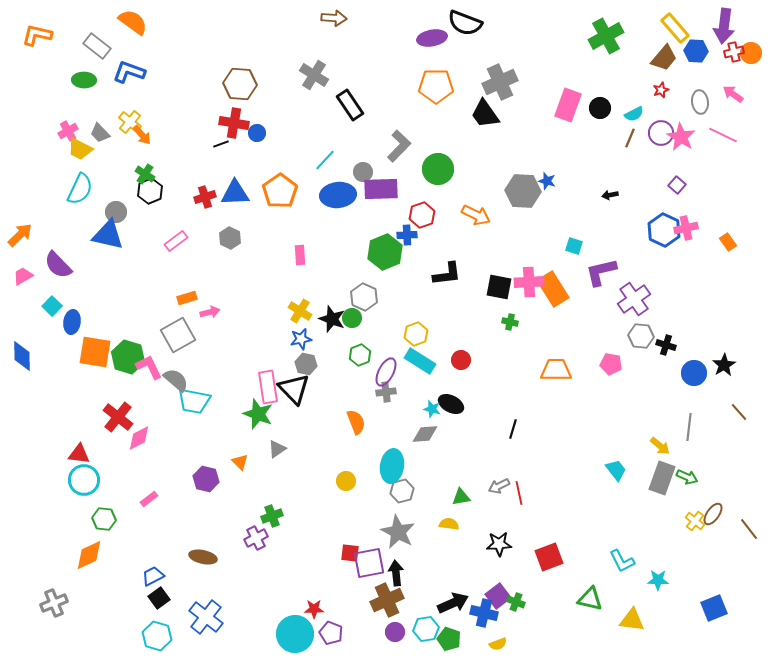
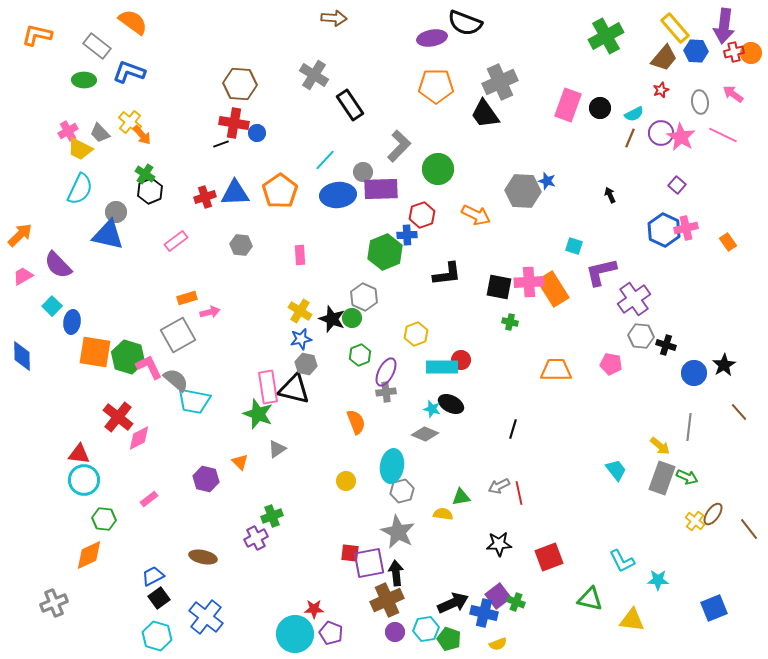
black arrow at (610, 195): rotated 77 degrees clockwise
gray hexagon at (230, 238): moved 11 px right, 7 px down; rotated 20 degrees counterclockwise
cyan rectangle at (420, 361): moved 22 px right, 6 px down; rotated 32 degrees counterclockwise
black triangle at (294, 389): rotated 32 degrees counterclockwise
gray diamond at (425, 434): rotated 28 degrees clockwise
yellow semicircle at (449, 524): moved 6 px left, 10 px up
